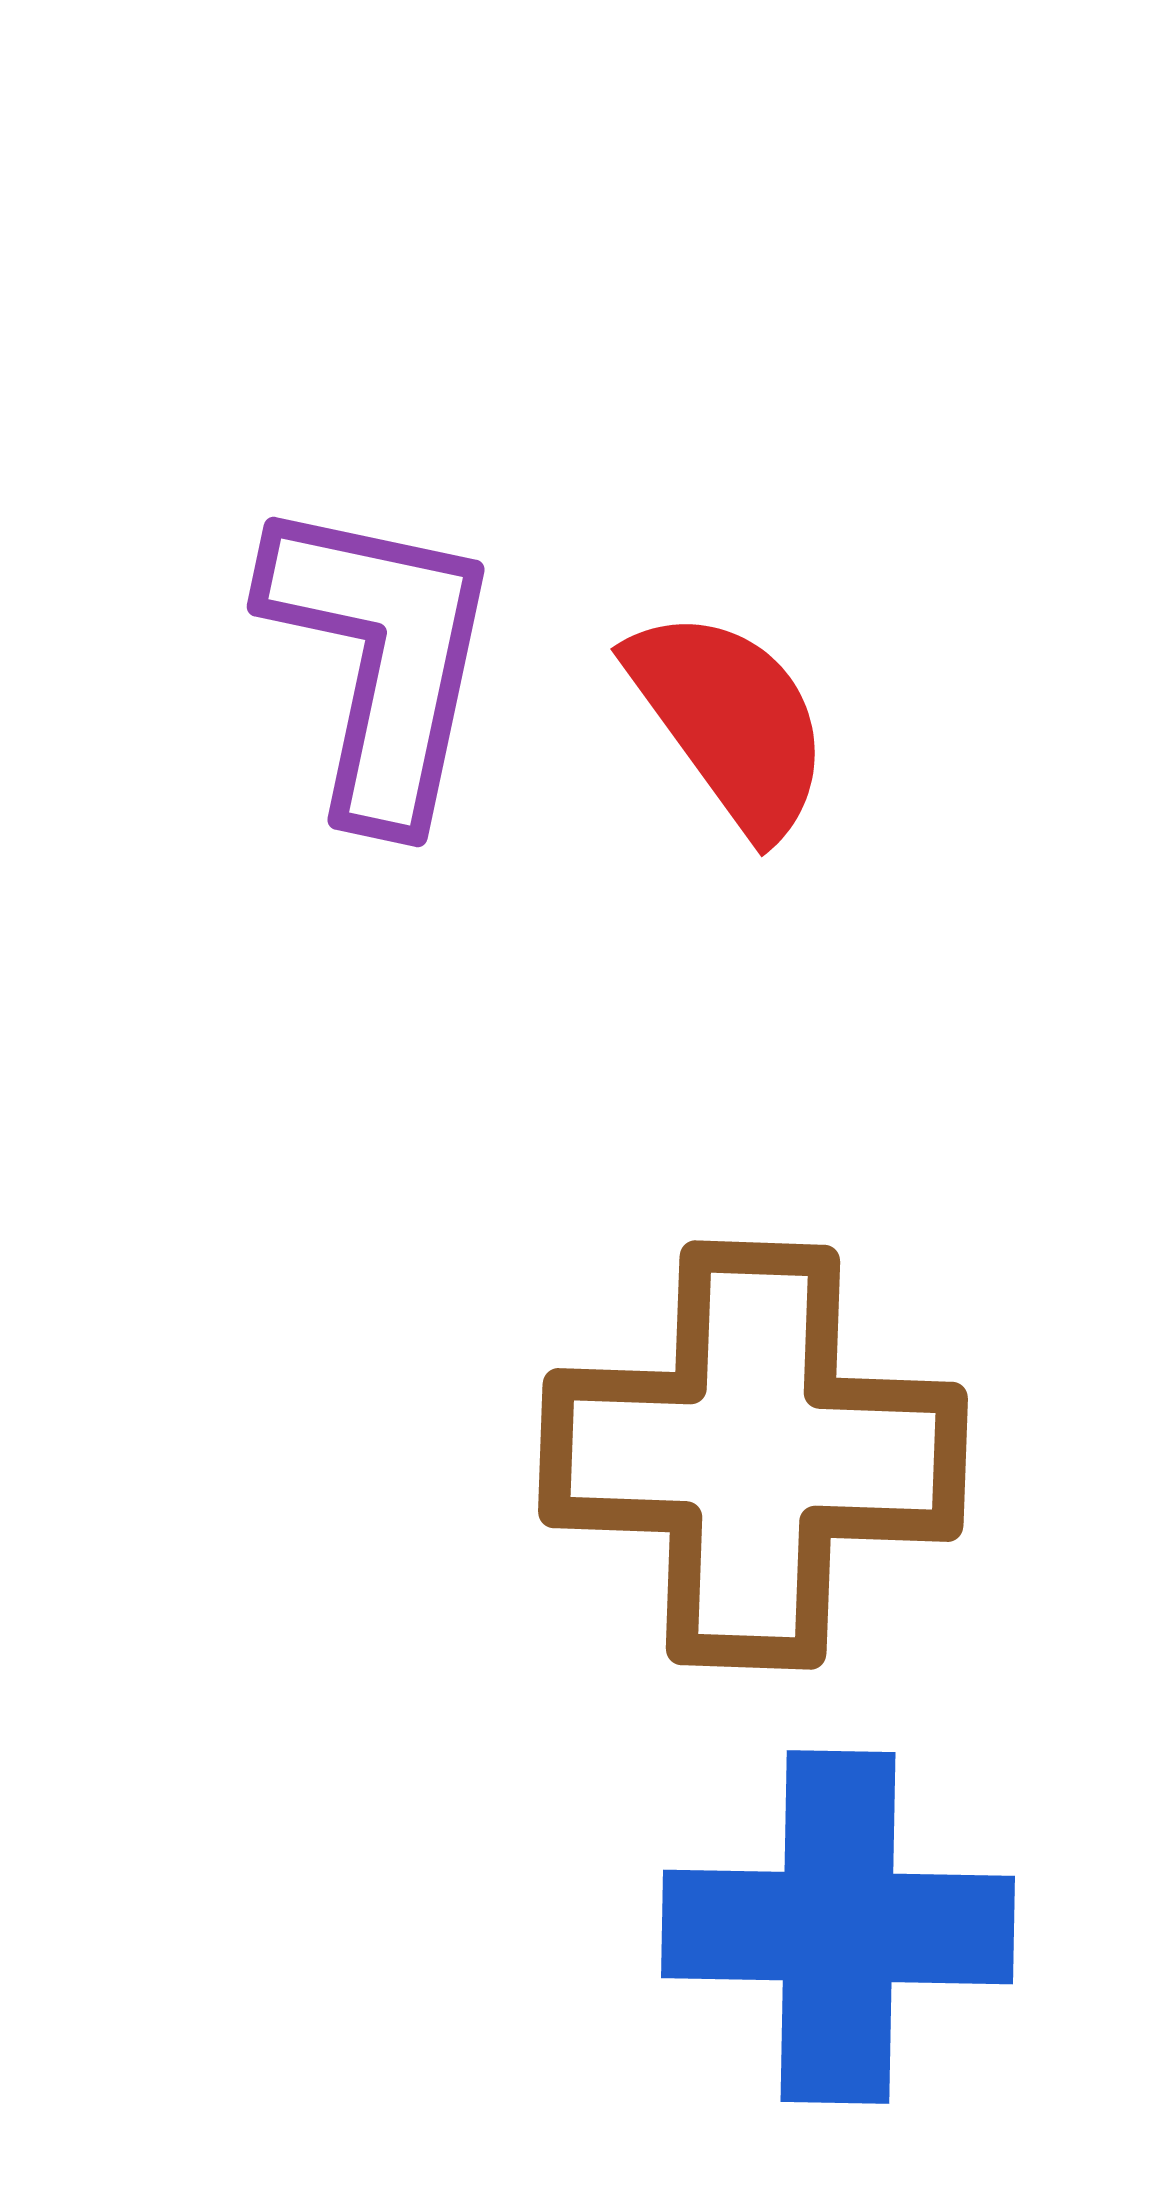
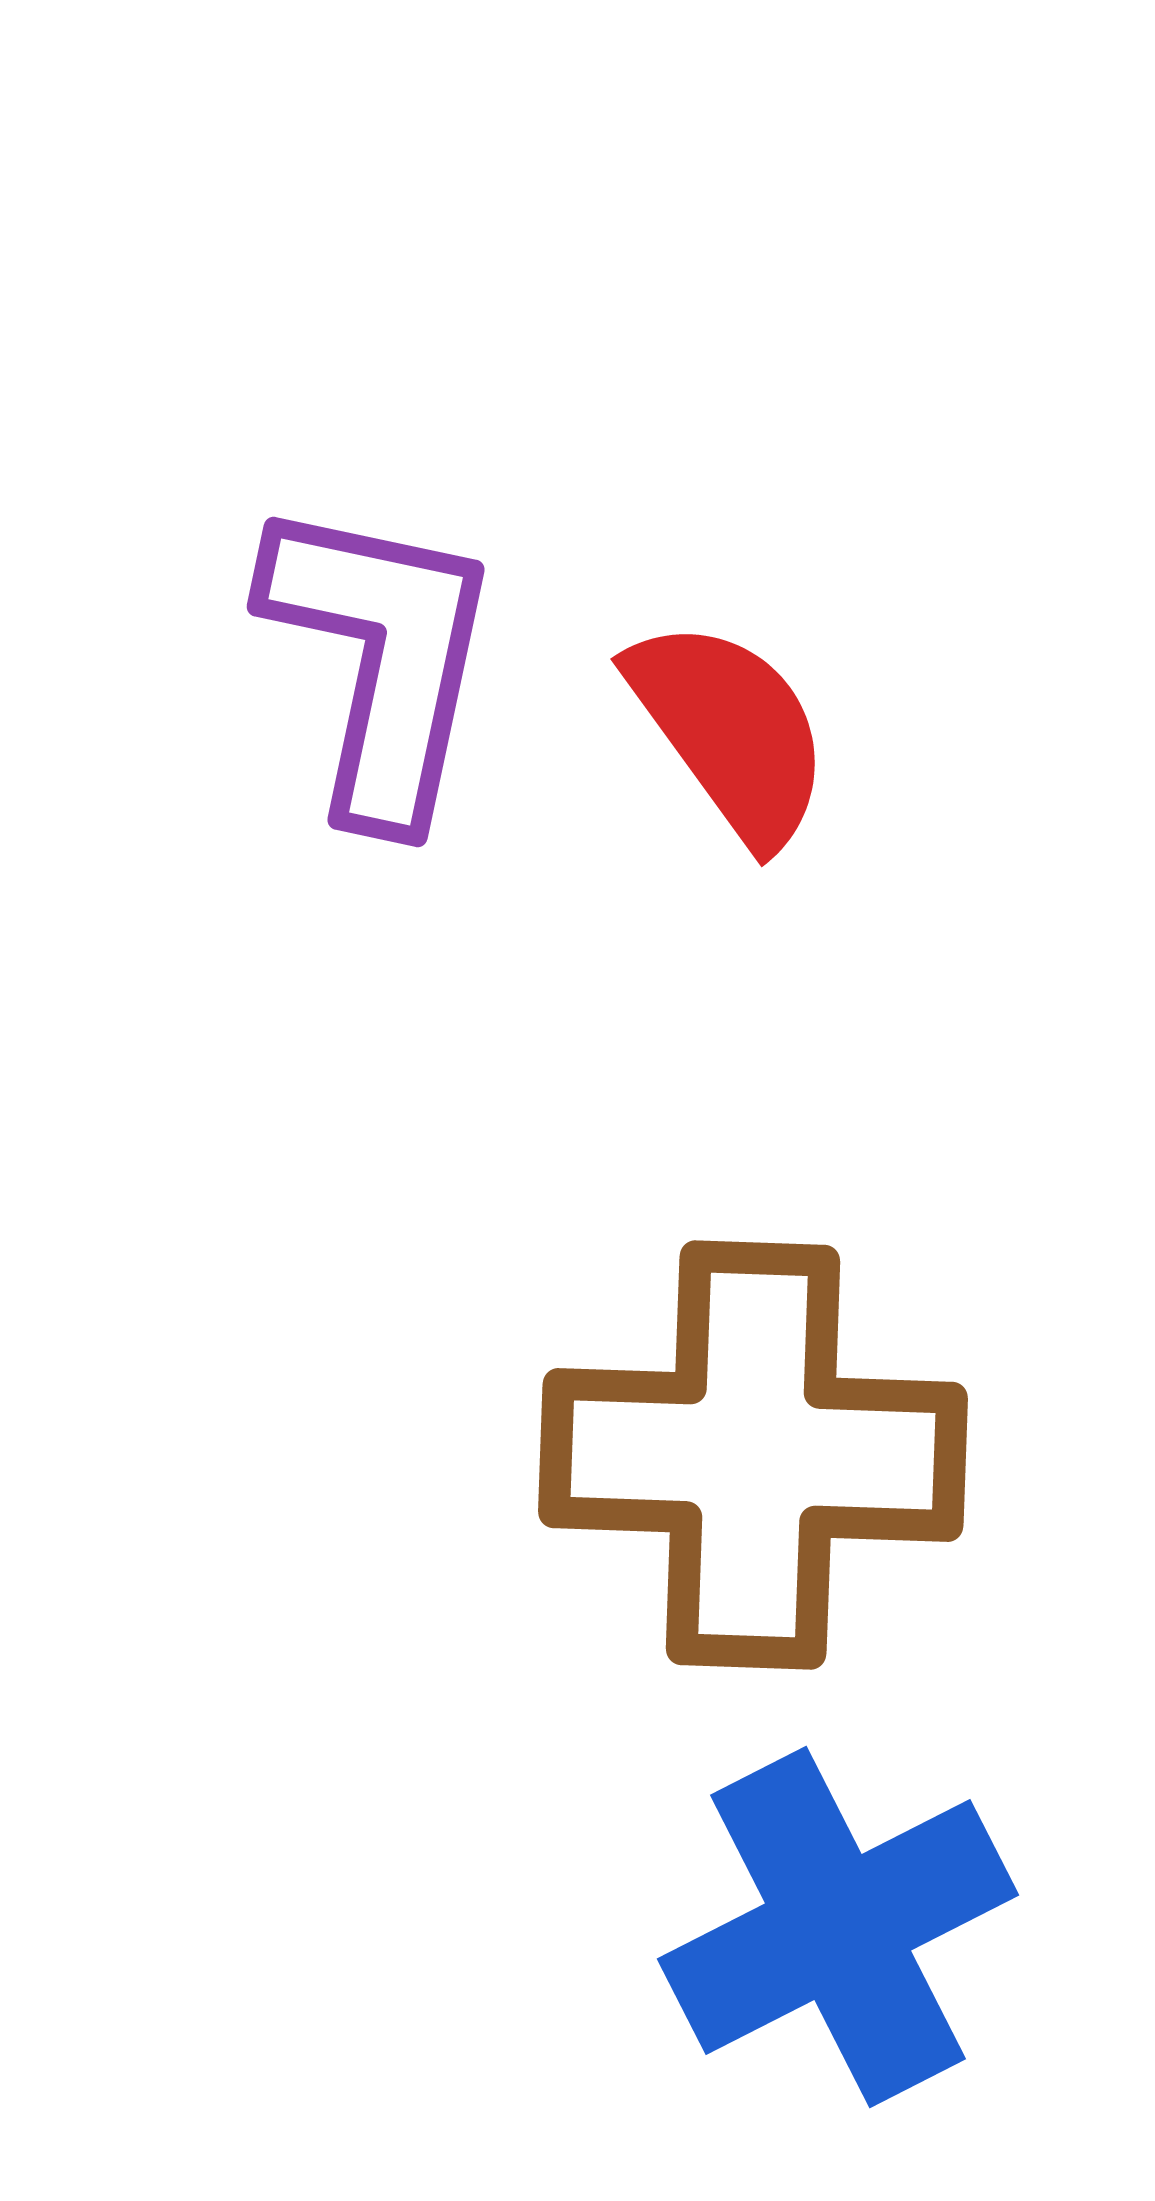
red semicircle: moved 10 px down
blue cross: rotated 28 degrees counterclockwise
